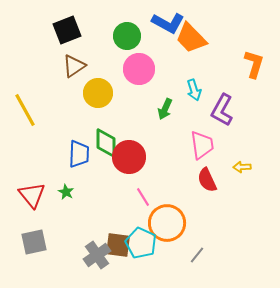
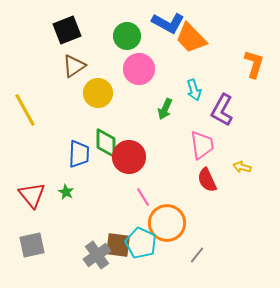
yellow arrow: rotated 18 degrees clockwise
gray square: moved 2 px left, 3 px down
